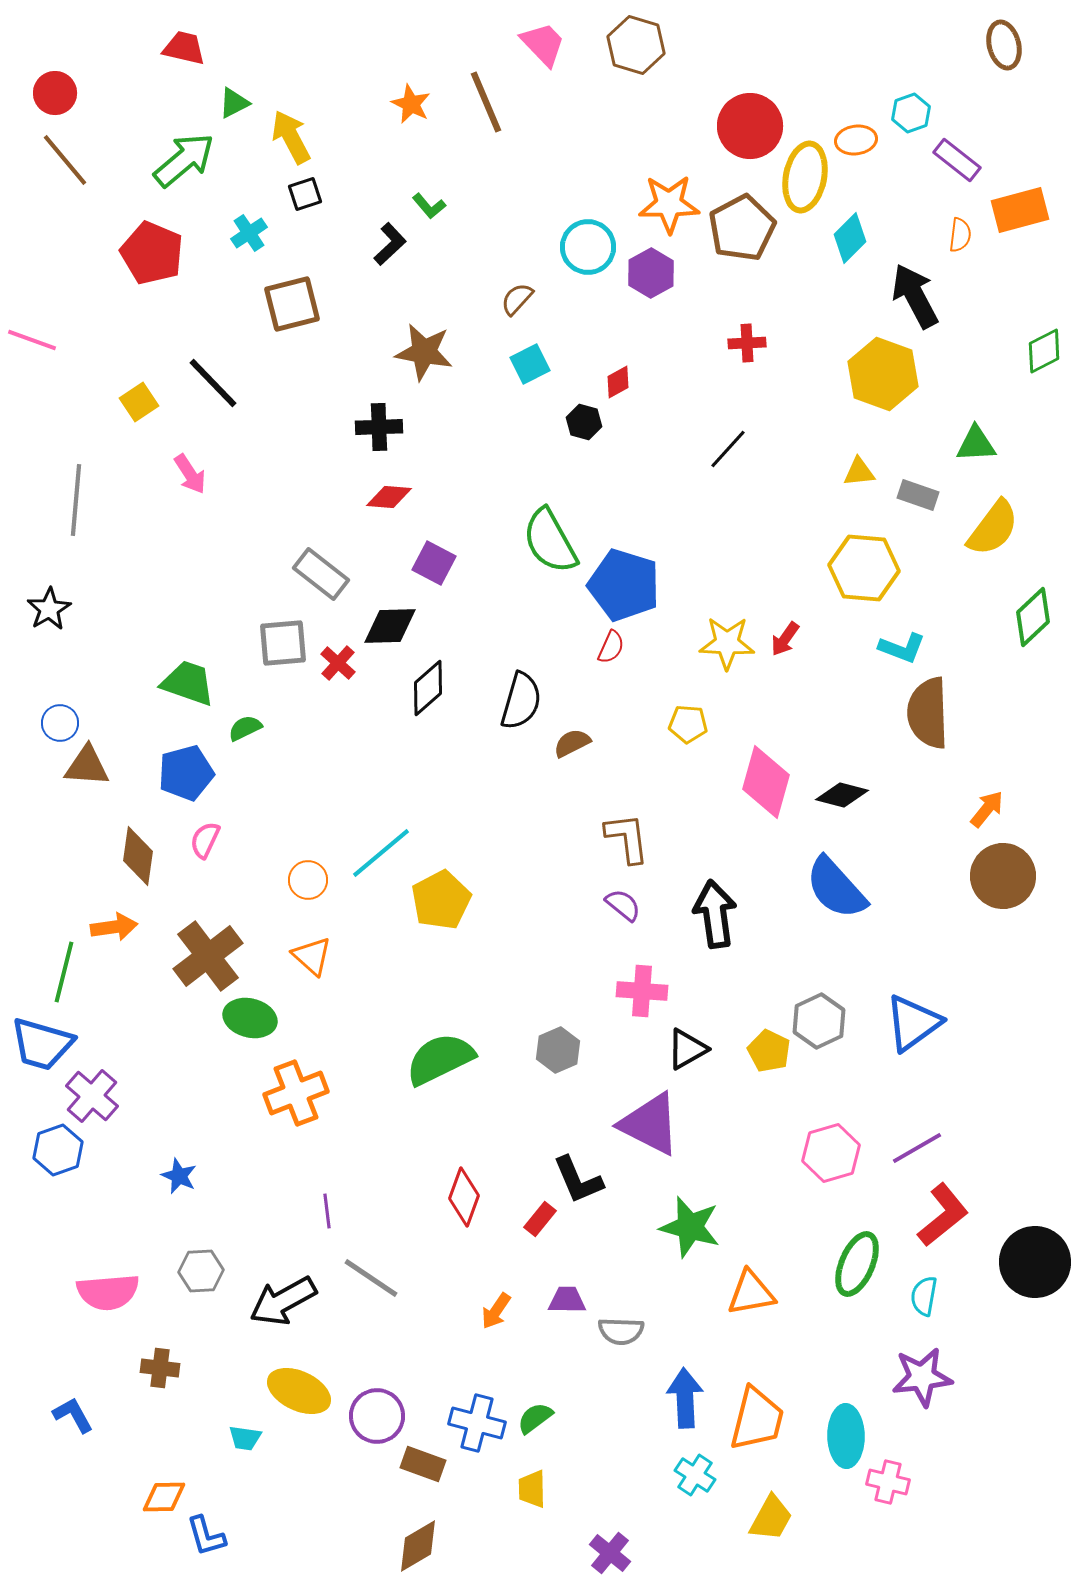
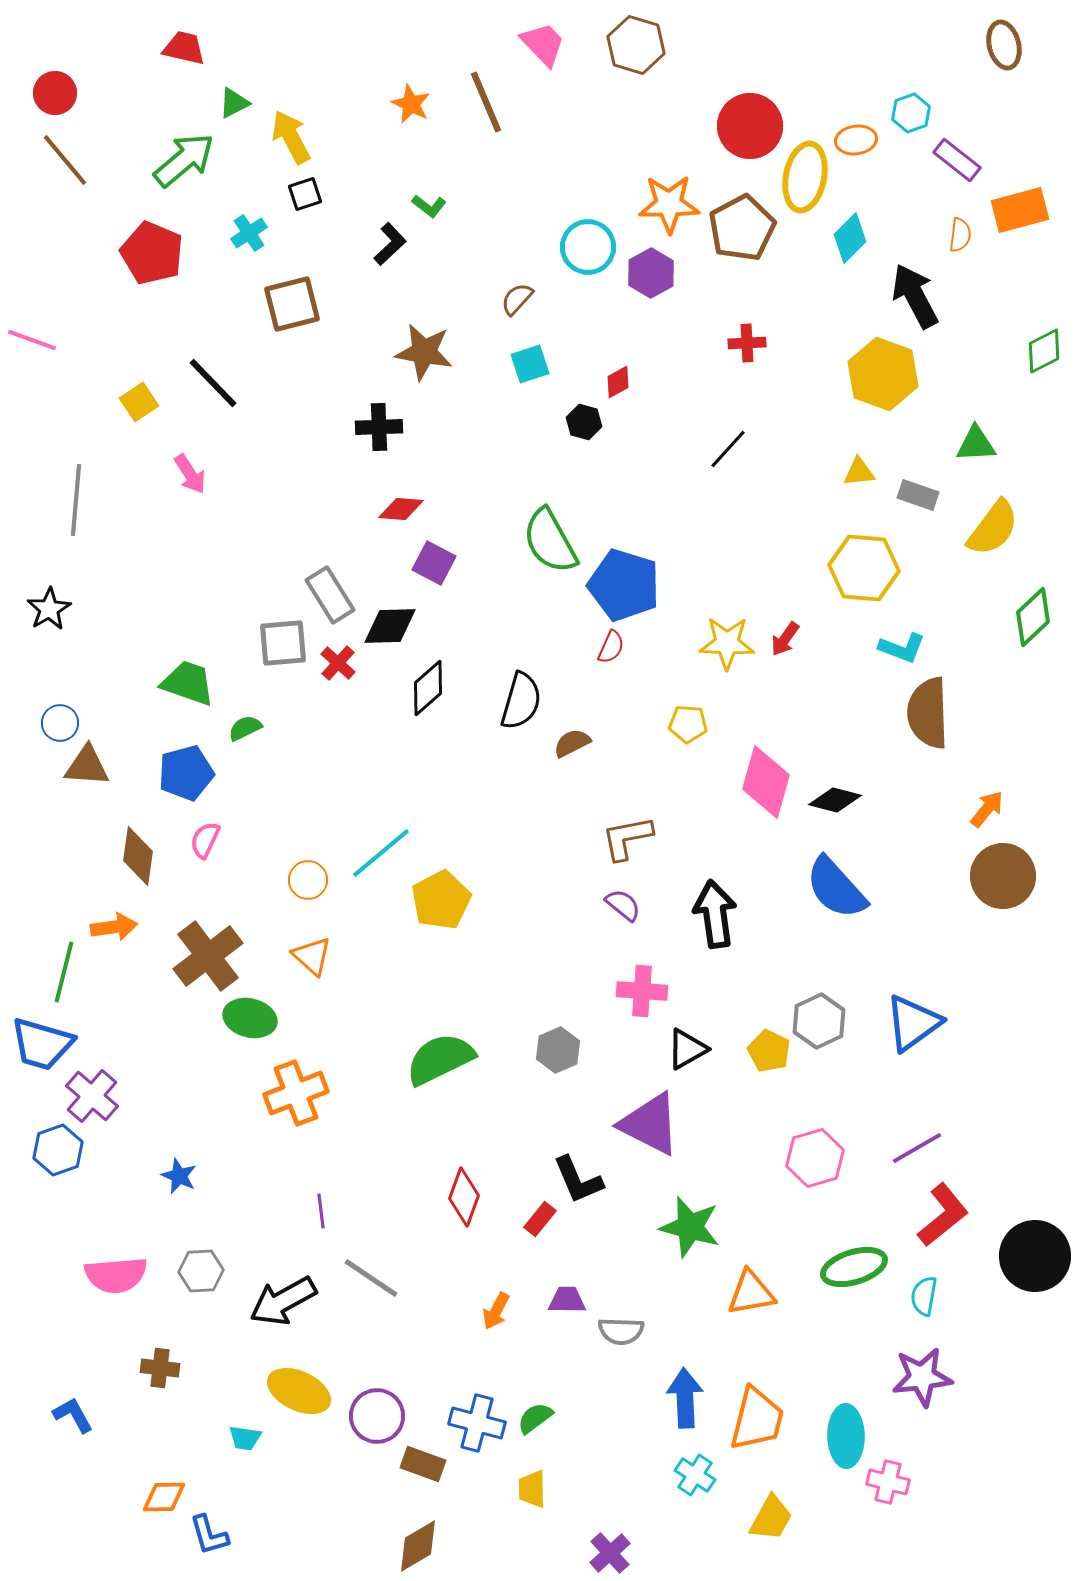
green L-shape at (429, 206): rotated 12 degrees counterclockwise
cyan square at (530, 364): rotated 9 degrees clockwise
red diamond at (389, 497): moved 12 px right, 12 px down
gray rectangle at (321, 574): moved 9 px right, 21 px down; rotated 20 degrees clockwise
black diamond at (842, 795): moved 7 px left, 5 px down
brown L-shape at (627, 838): rotated 94 degrees counterclockwise
pink hexagon at (831, 1153): moved 16 px left, 5 px down
purple line at (327, 1211): moved 6 px left
black circle at (1035, 1262): moved 6 px up
green ellipse at (857, 1264): moved 3 px left, 3 px down; rotated 50 degrees clockwise
pink semicircle at (108, 1292): moved 8 px right, 17 px up
orange arrow at (496, 1311): rotated 6 degrees counterclockwise
blue L-shape at (206, 1536): moved 3 px right, 1 px up
purple cross at (610, 1553): rotated 9 degrees clockwise
